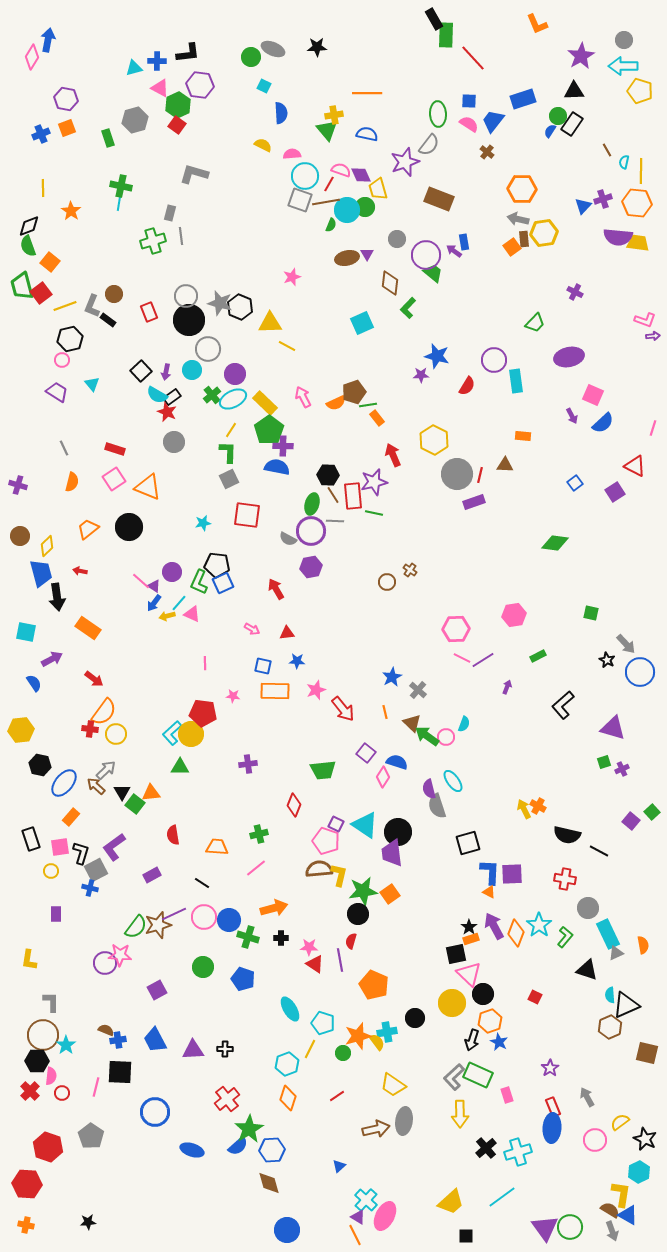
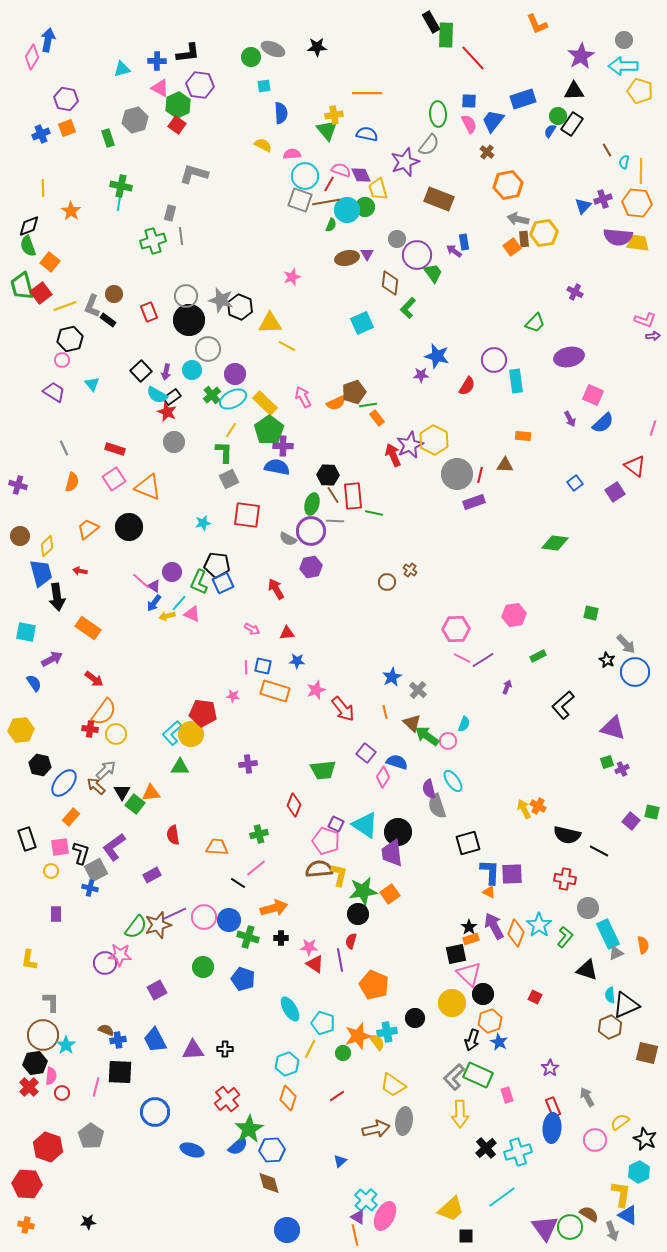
black rectangle at (434, 19): moved 3 px left, 3 px down
cyan triangle at (134, 68): moved 12 px left, 1 px down
cyan square at (264, 86): rotated 32 degrees counterclockwise
pink semicircle at (469, 124): rotated 30 degrees clockwise
orange hexagon at (522, 189): moved 14 px left, 4 px up; rotated 12 degrees counterclockwise
purple circle at (426, 255): moved 9 px left
green trapezoid at (433, 273): rotated 15 degrees clockwise
gray star at (220, 303): moved 1 px right, 3 px up
purple trapezoid at (57, 392): moved 3 px left
purple arrow at (572, 416): moved 2 px left, 3 px down
green L-shape at (228, 452): moved 4 px left
red triangle at (635, 466): rotated 10 degrees clockwise
purple star at (374, 482): moved 36 px right, 37 px up; rotated 12 degrees counterclockwise
pink line at (205, 663): moved 41 px right, 4 px down
blue circle at (640, 672): moved 5 px left
orange rectangle at (275, 691): rotated 16 degrees clockwise
pink circle at (446, 737): moved 2 px right, 4 px down
green square at (604, 762): moved 3 px right
green square at (652, 812): rotated 35 degrees counterclockwise
black rectangle at (31, 839): moved 4 px left
black line at (202, 883): moved 36 px right
black hexagon at (37, 1061): moved 2 px left, 2 px down; rotated 10 degrees counterclockwise
red cross at (30, 1091): moved 1 px left, 4 px up
blue triangle at (339, 1166): moved 1 px right, 5 px up
yellow trapezoid at (451, 1202): moved 7 px down
brown semicircle at (610, 1210): moved 21 px left, 4 px down
orange line at (355, 1235): rotated 15 degrees clockwise
